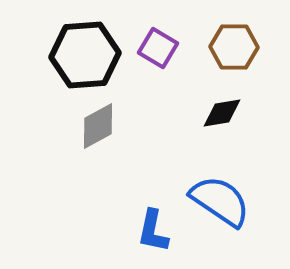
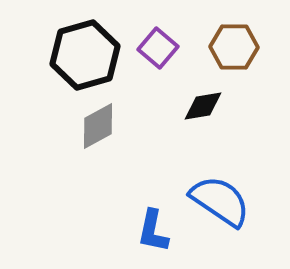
purple square: rotated 9 degrees clockwise
black hexagon: rotated 12 degrees counterclockwise
black diamond: moved 19 px left, 7 px up
